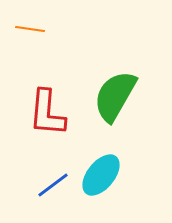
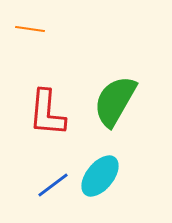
green semicircle: moved 5 px down
cyan ellipse: moved 1 px left, 1 px down
